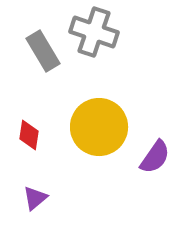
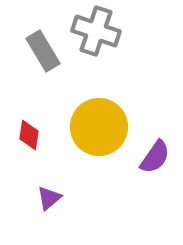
gray cross: moved 2 px right, 1 px up
purple triangle: moved 14 px right
